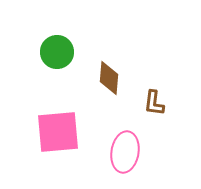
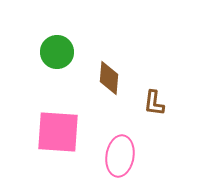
pink square: rotated 9 degrees clockwise
pink ellipse: moved 5 px left, 4 px down
